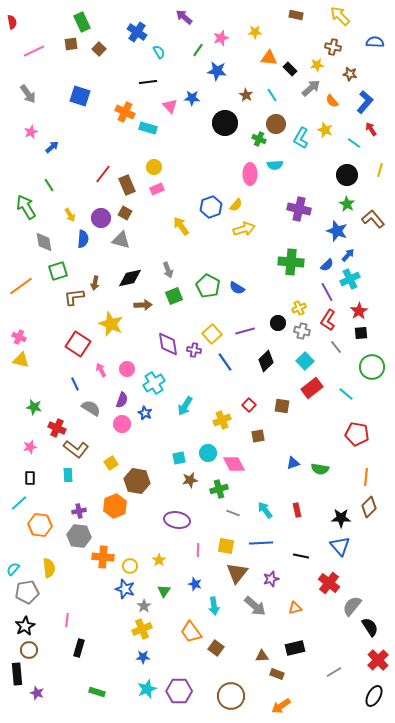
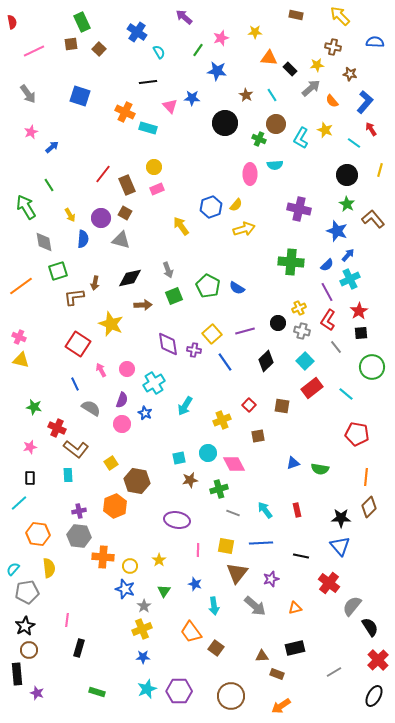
orange hexagon at (40, 525): moved 2 px left, 9 px down
